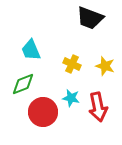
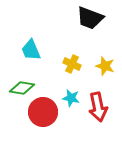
green diamond: moved 1 px left, 4 px down; rotated 30 degrees clockwise
